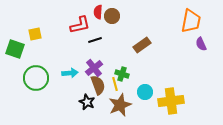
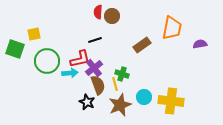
orange trapezoid: moved 19 px left, 7 px down
red L-shape: moved 34 px down
yellow square: moved 1 px left
purple semicircle: moved 1 px left; rotated 104 degrees clockwise
green circle: moved 11 px right, 17 px up
cyan circle: moved 1 px left, 5 px down
yellow cross: rotated 15 degrees clockwise
